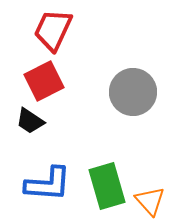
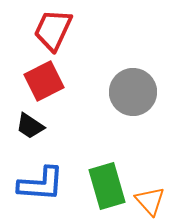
black trapezoid: moved 5 px down
blue L-shape: moved 7 px left
